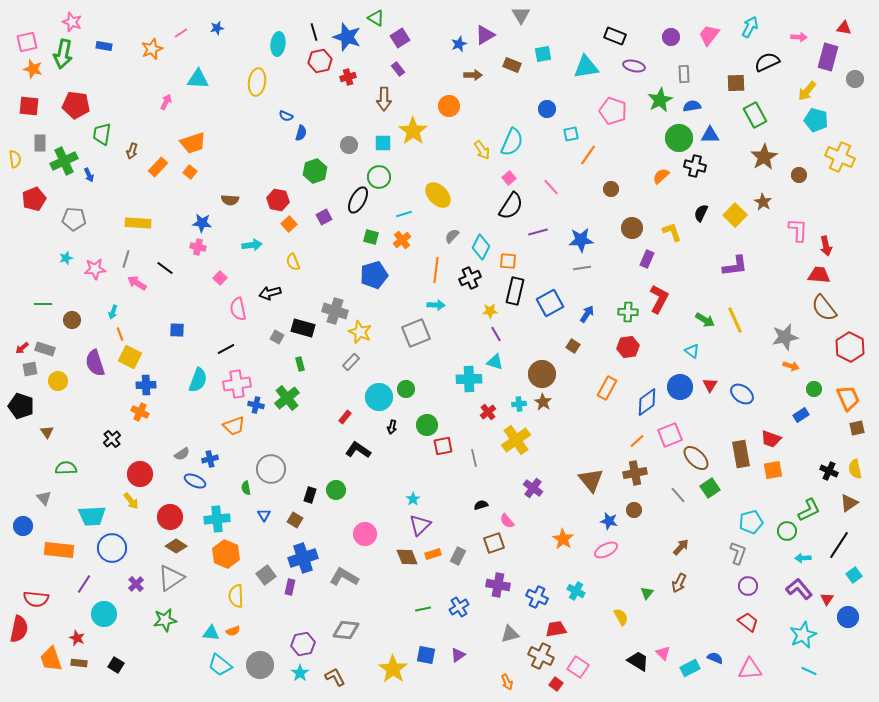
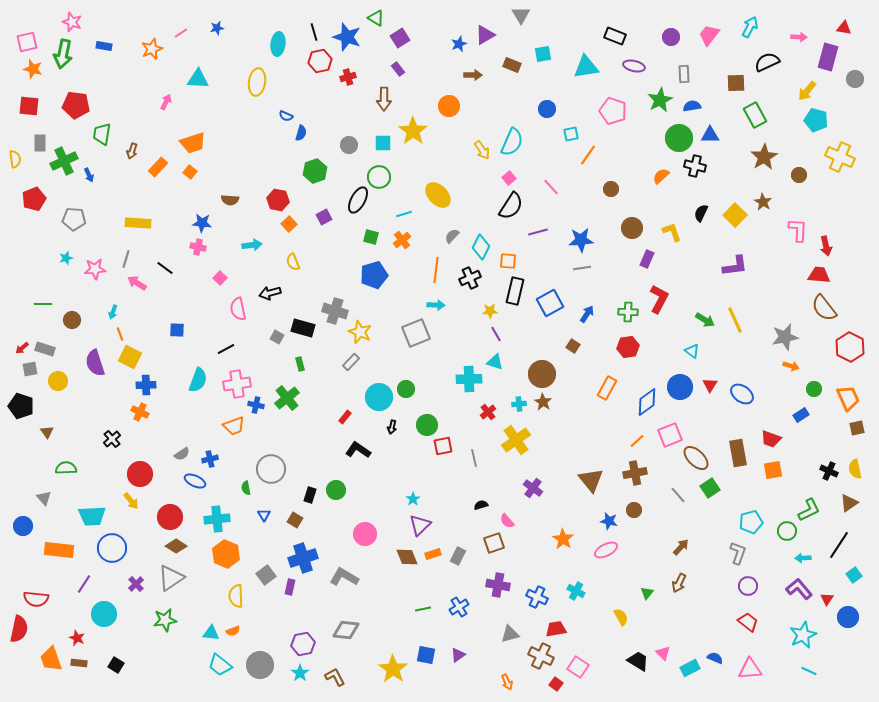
brown rectangle at (741, 454): moved 3 px left, 1 px up
